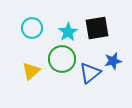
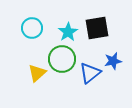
yellow triangle: moved 6 px right, 2 px down
